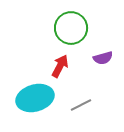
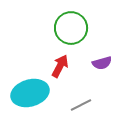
purple semicircle: moved 1 px left, 5 px down
cyan ellipse: moved 5 px left, 5 px up
